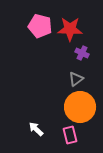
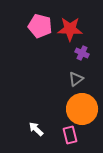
orange circle: moved 2 px right, 2 px down
